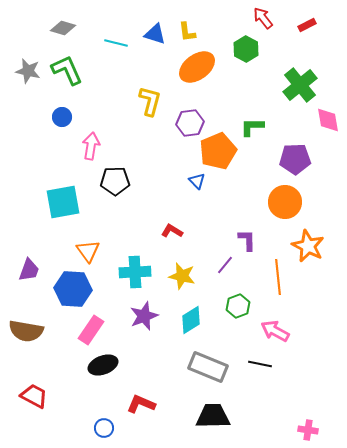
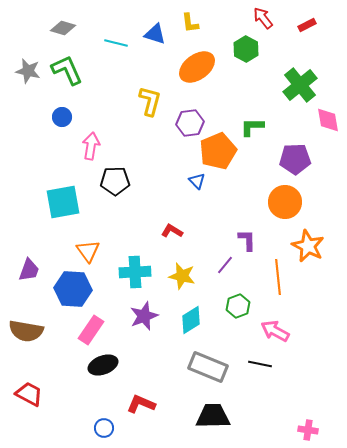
yellow L-shape at (187, 32): moved 3 px right, 9 px up
red trapezoid at (34, 396): moved 5 px left, 2 px up
